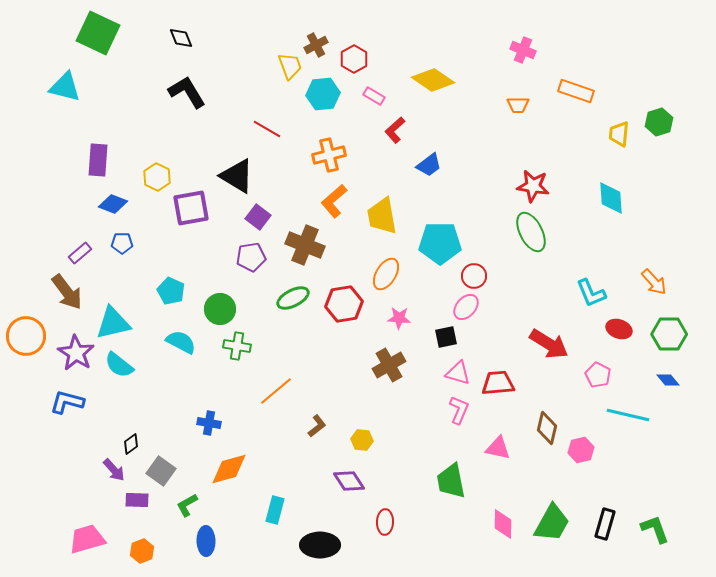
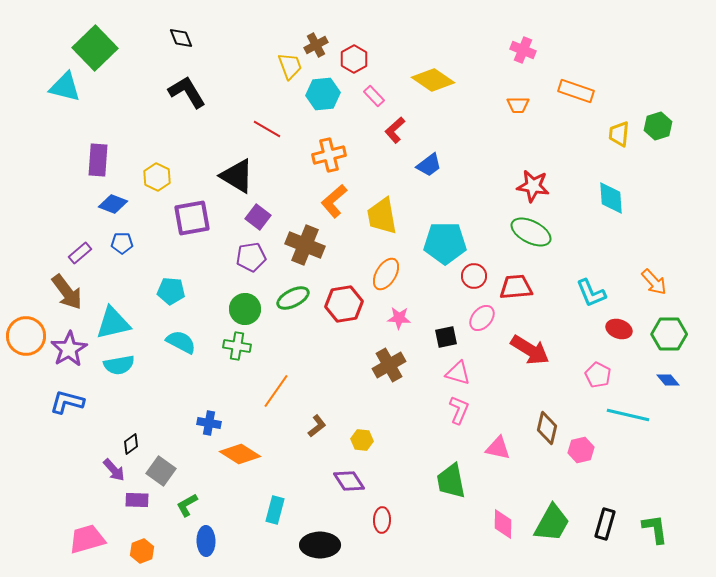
green square at (98, 33): moved 3 px left, 15 px down; rotated 21 degrees clockwise
pink rectangle at (374, 96): rotated 15 degrees clockwise
green hexagon at (659, 122): moved 1 px left, 4 px down
purple square at (191, 208): moved 1 px right, 10 px down
green ellipse at (531, 232): rotated 36 degrees counterclockwise
cyan pentagon at (440, 243): moved 5 px right
cyan pentagon at (171, 291): rotated 20 degrees counterclockwise
pink ellipse at (466, 307): moved 16 px right, 11 px down
green circle at (220, 309): moved 25 px right
red arrow at (549, 344): moved 19 px left, 6 px down
purple star at (76, 353): moved 7 px left, 4 px up; rotated 9 degrees clockwise
cyan semicircle at (119, 365): rotated 48 degrees counterclockwise
red trapezoid at (498, 383): moved 18 px right, 96 px up
orange line at (276, 391): rotated 15 degrees counterclockwise
orange diamond at (229, 469): moved 11 px right, 15 px up; rotated 48 degrees clockwise
red ellipse at (385, 522): moved 3 px left, 2 px up
green L-shape at (655, 529): rotated 12 degrees clockwise
